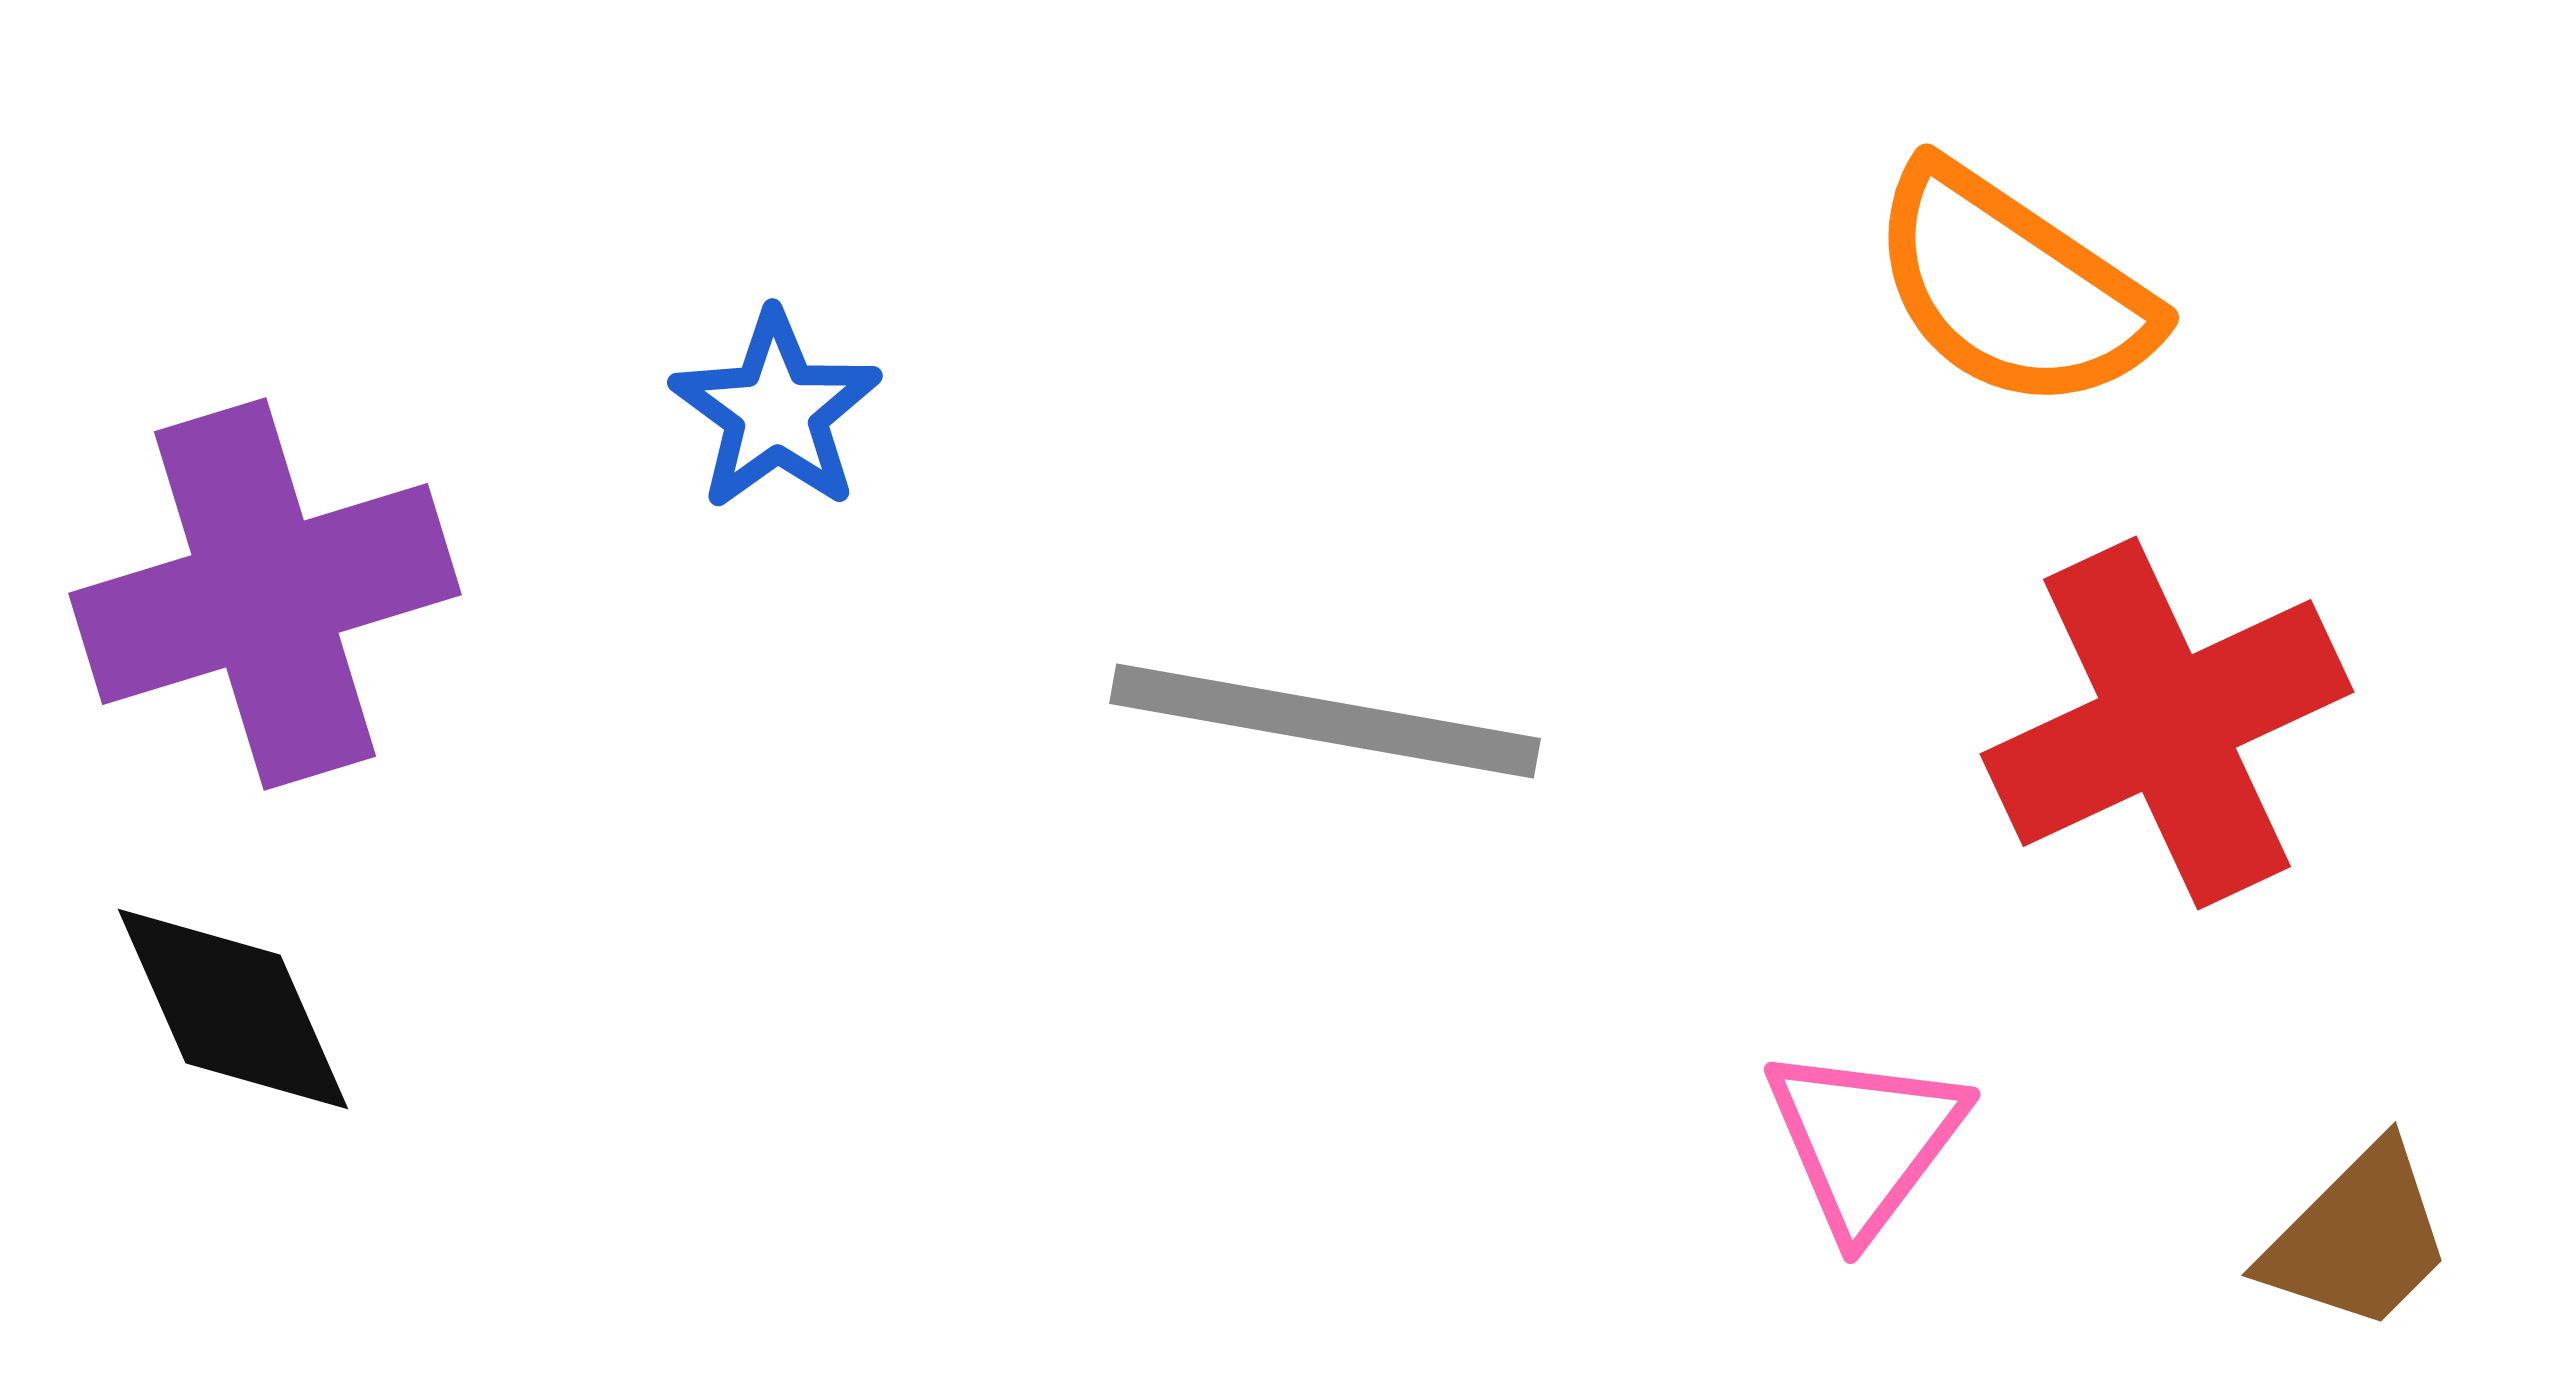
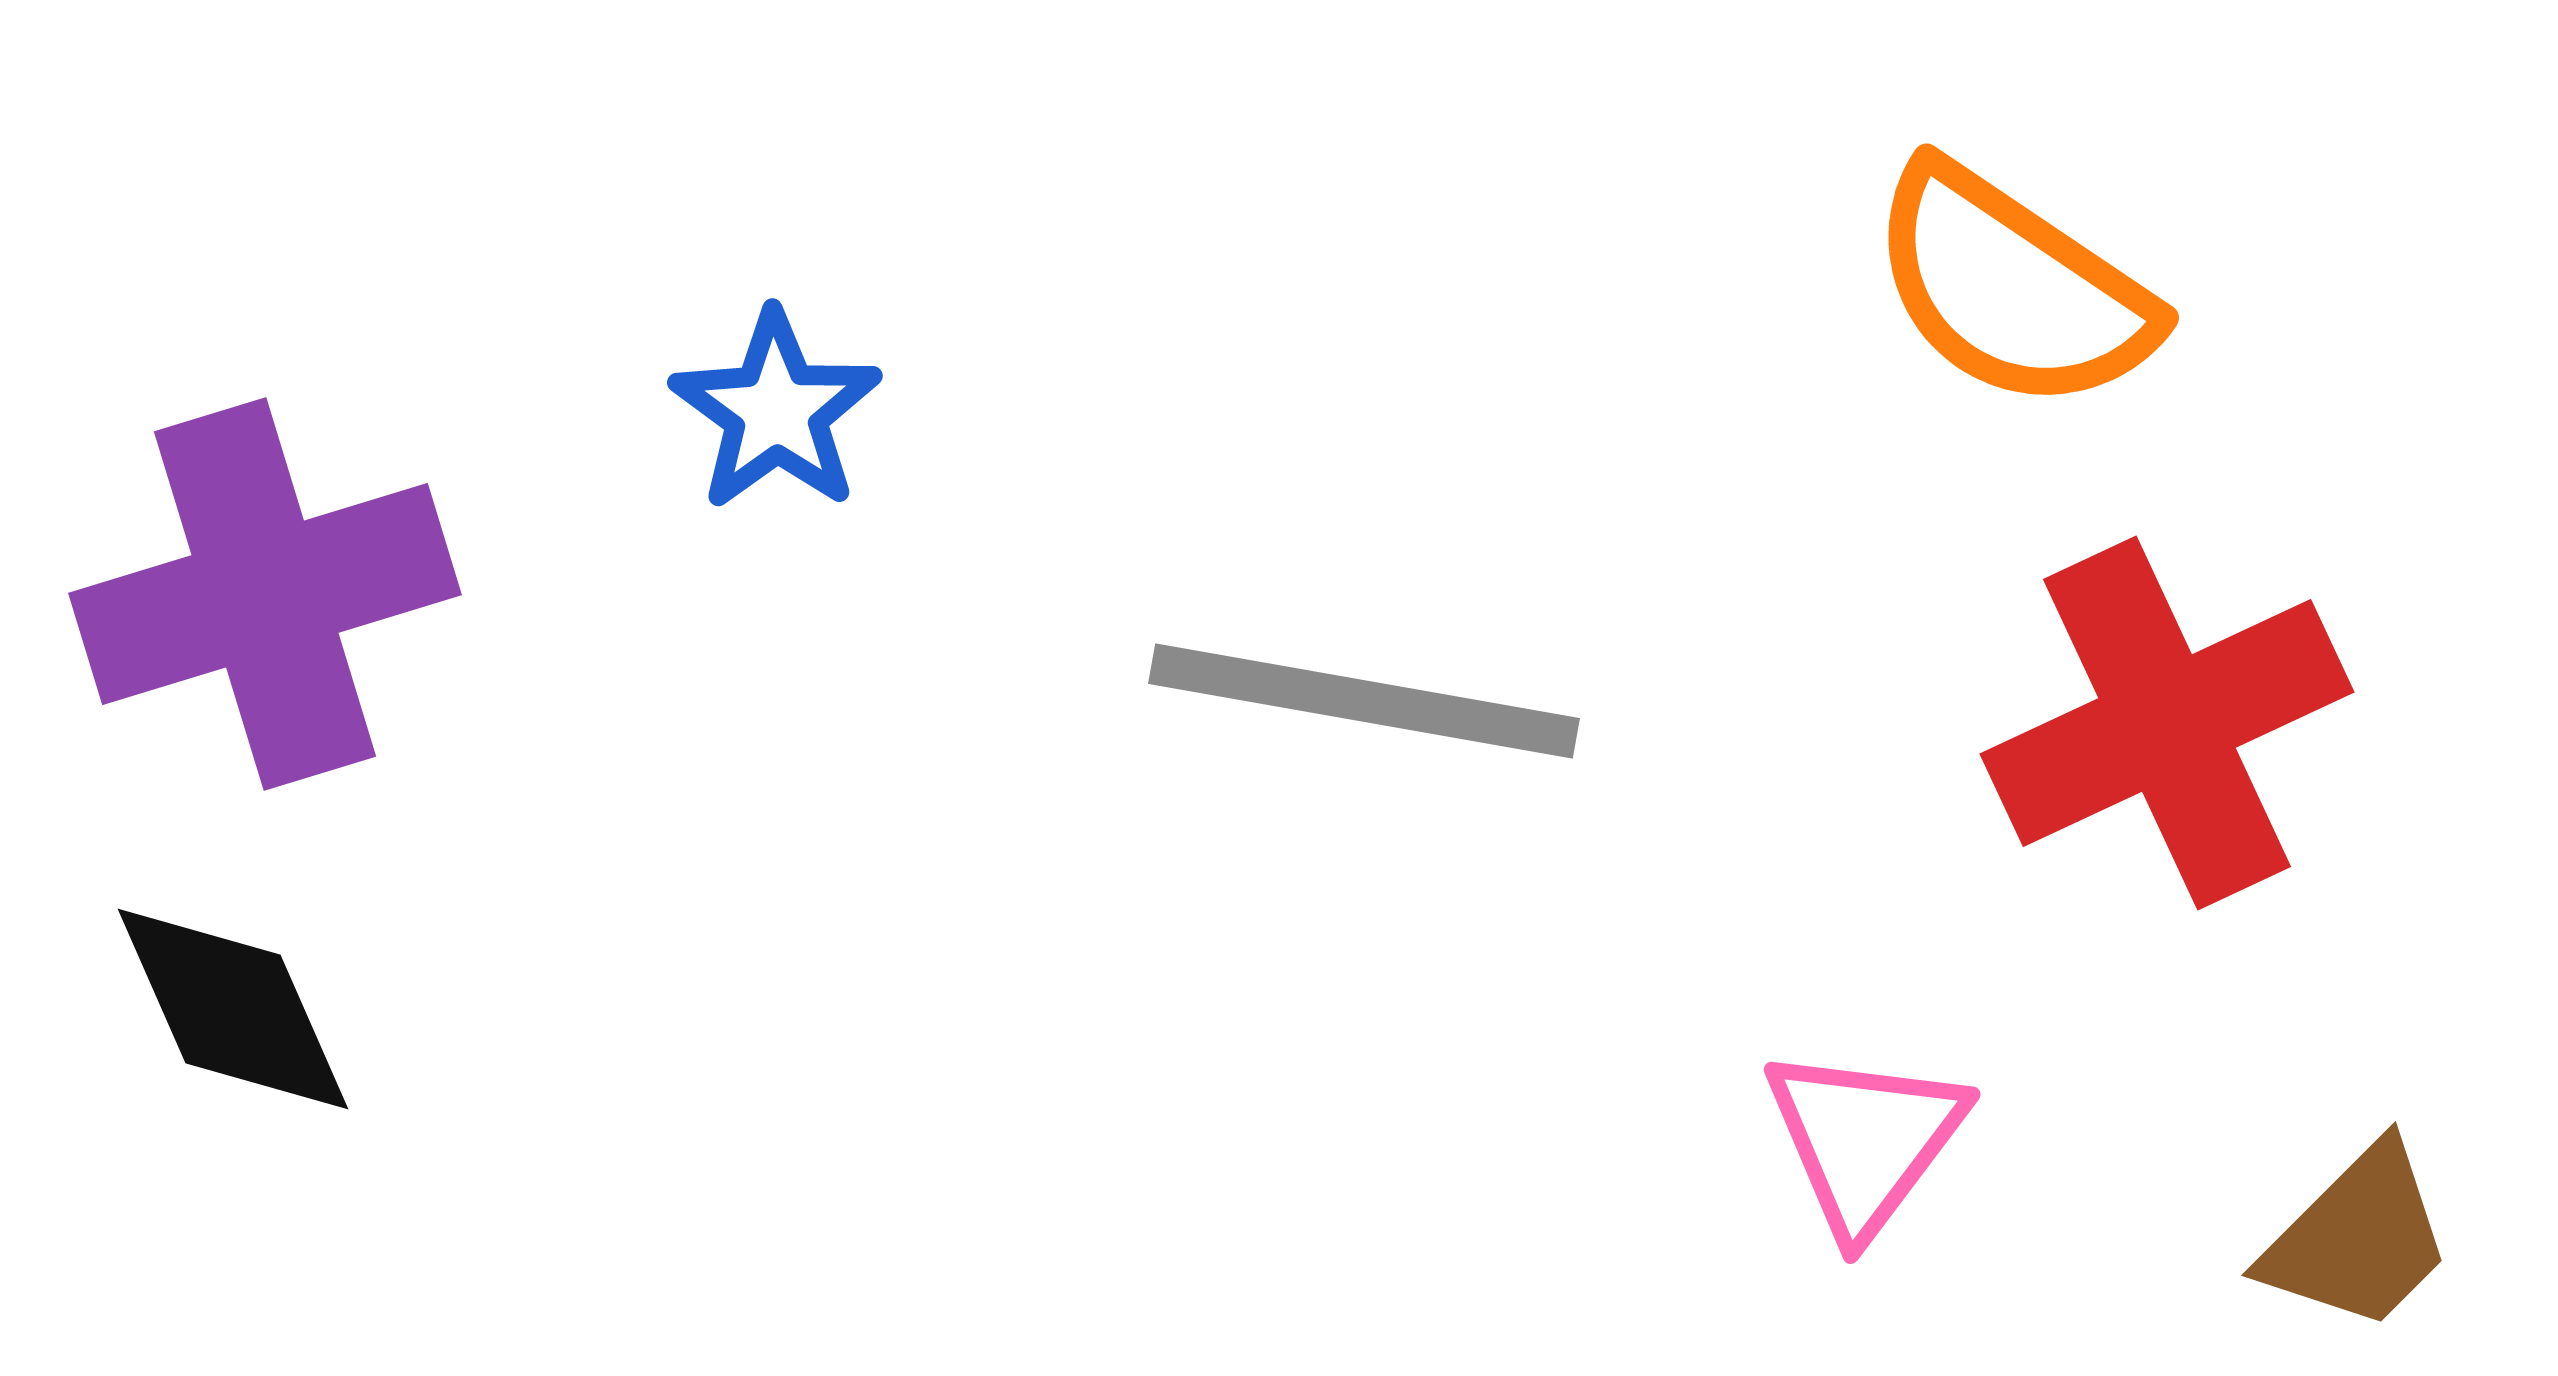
gray line: moved 39 px right, 20 px up
